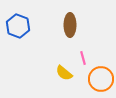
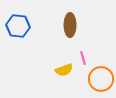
blue hexagon: rotated 15 degrees counterclockwise
yellow semicircle: moved 3 px up; rotated 60 degrees counterclockwise
